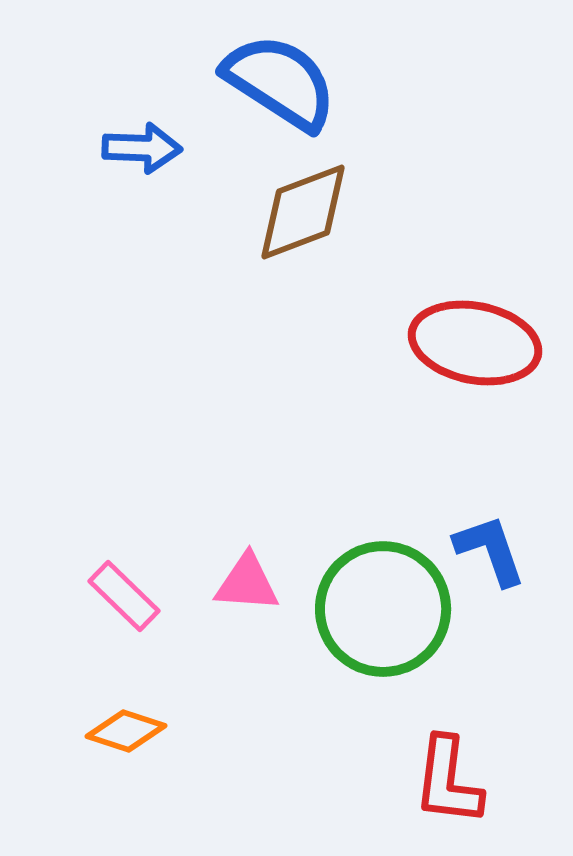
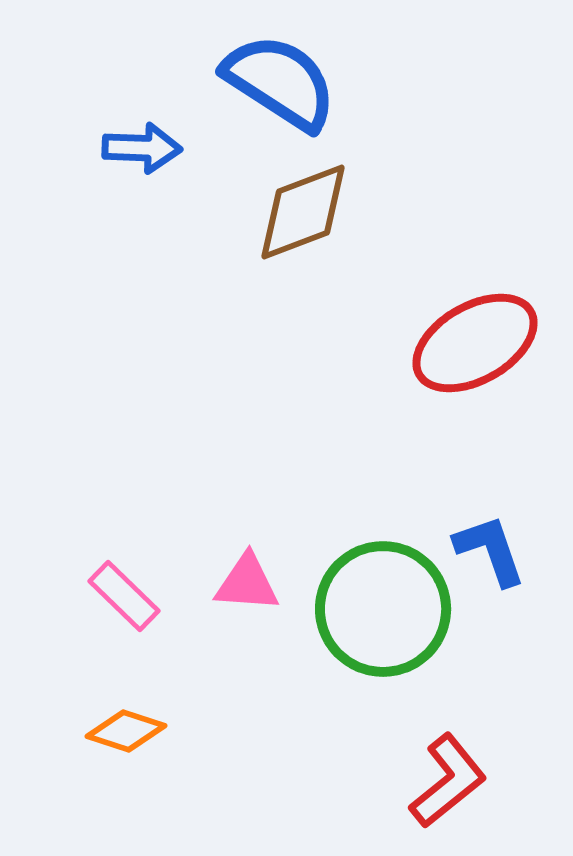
red ellipse: rotated 41 degrees counterclockwise
red L-shape: rotated 136 degrees counterclockwise
